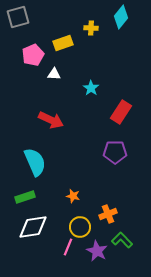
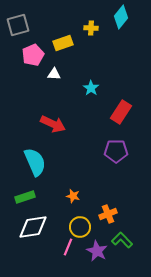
gray square: moved 8 px down
red arrow: moved 2 px right, 4 px down
purple pentagon: moved 1 px right, 1 px up
